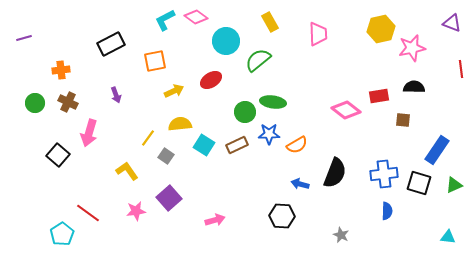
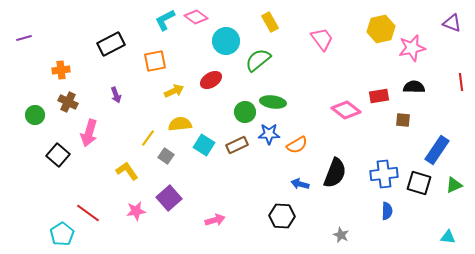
pink trapezoid at (318, 34): moved 4 px right, 5 px down; rotated 35 degrees counterclockwise
red line at (461, 69): moved 13 px down
green circle at (35, 103): moved 12 px down
